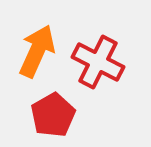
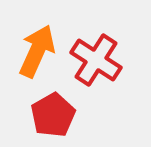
red cross: moved 2 px left, 2 px up; rotated 6 degrees clockwise
